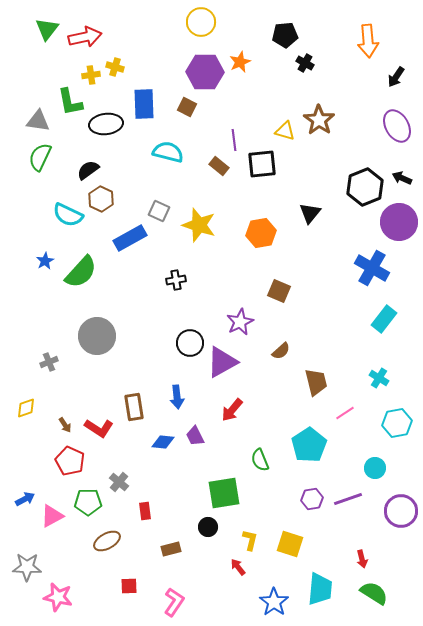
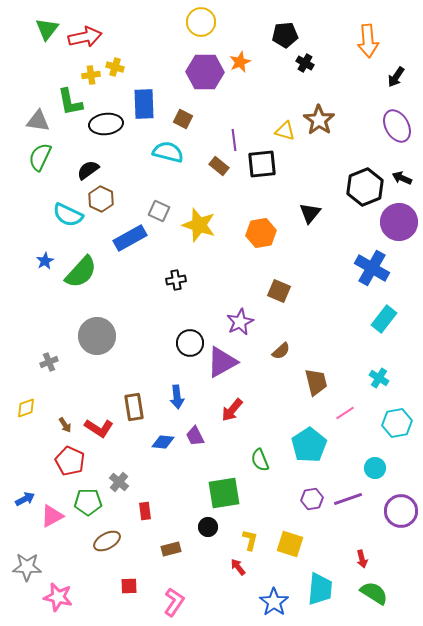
brown square at (187, 107): moved 4 px left, 12 px down
